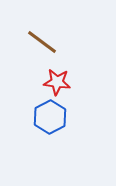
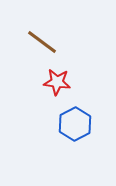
blue hexagon: moved 25 px right, 7 px down
